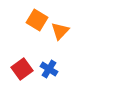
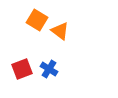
orange triangle: rotated 36 degrees counterclockwise
red square: rotated 15 degrees clockwise
